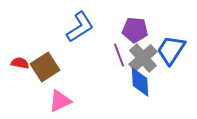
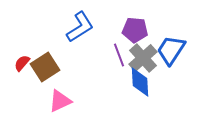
red semicircle: moved 2 px right; rotated 60 degrees counterclockwise
